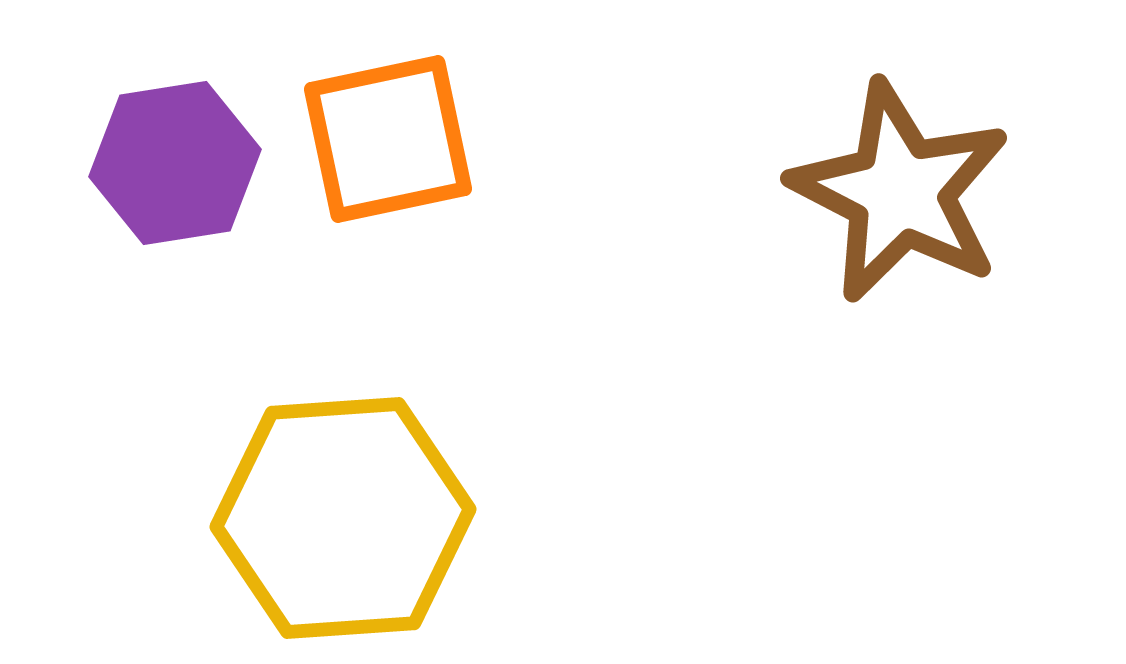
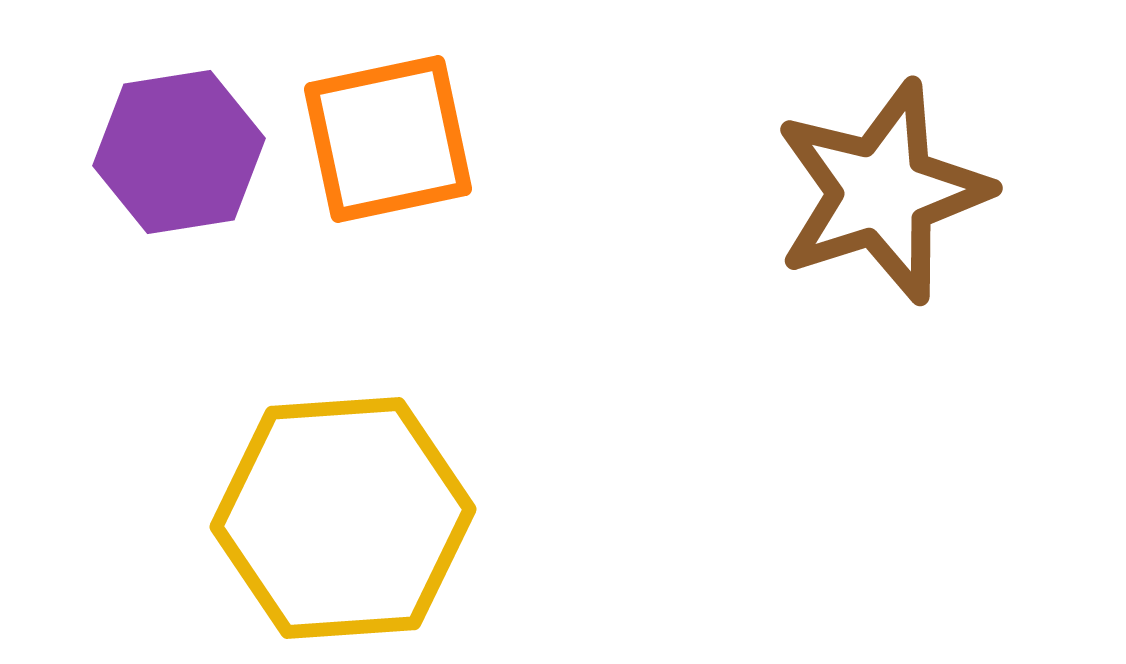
purple hexagon: moved 4 px right, 11 px up
brown star: moved 18 px left; rotated 27 degrees clockwise
